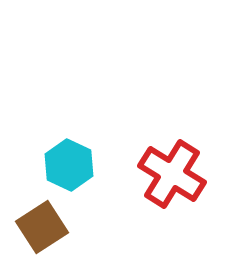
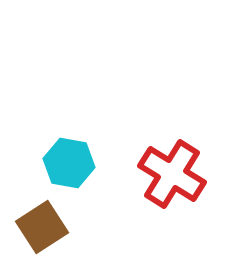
cyan hexagon: moved 2 px up; rotated 15 degrees counterclockwise
